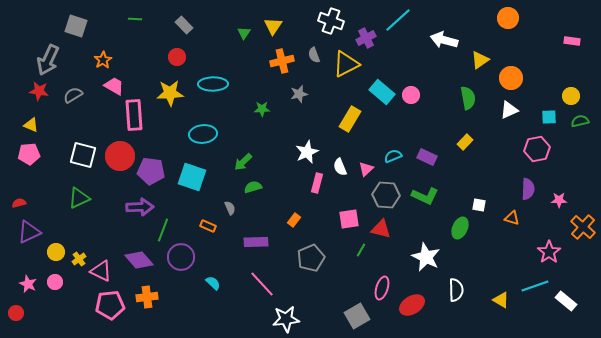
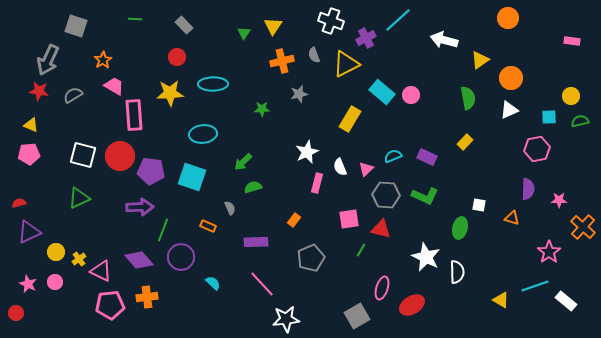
green ellipse at (460, 228): rotated 10 degrees counterclockwise
white semicircle at (456, 290): moved 1 px right, 18 px up
